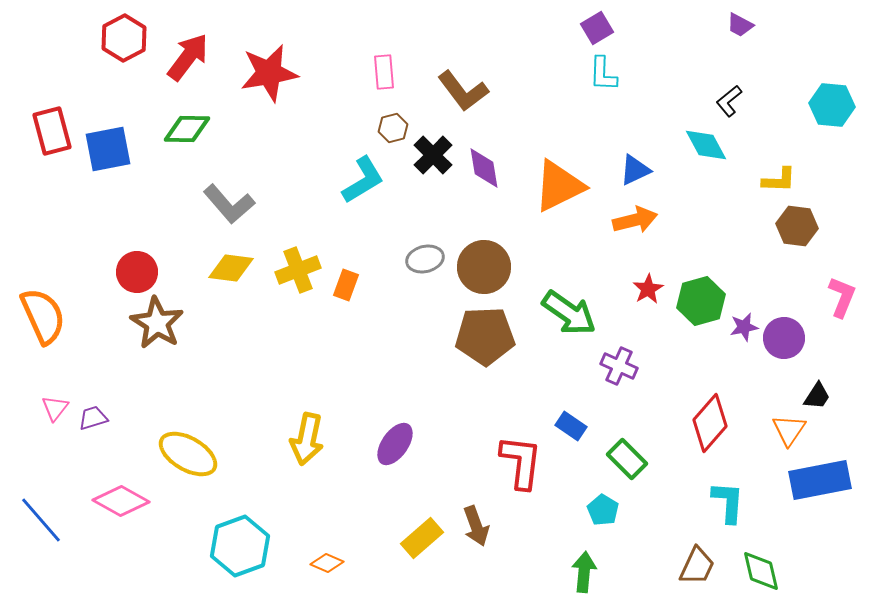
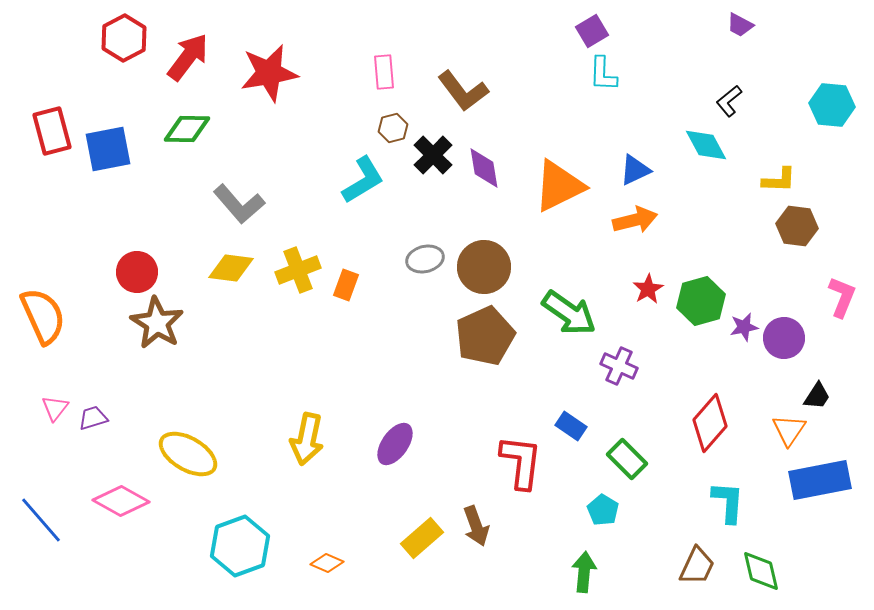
purple square at (597, 28): moved 5 px left, 3 px down
gray L-shape at (229, 204): moved 10 px right
brown pentagon at (485, 336): rotated 22 degrees counterclockwise
